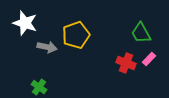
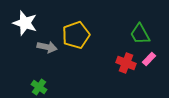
green trapezoid: moved 1 px left, 1 px down
